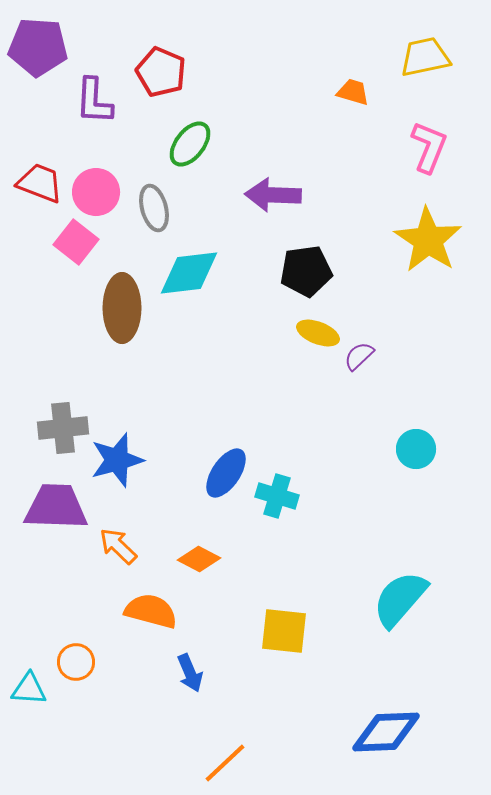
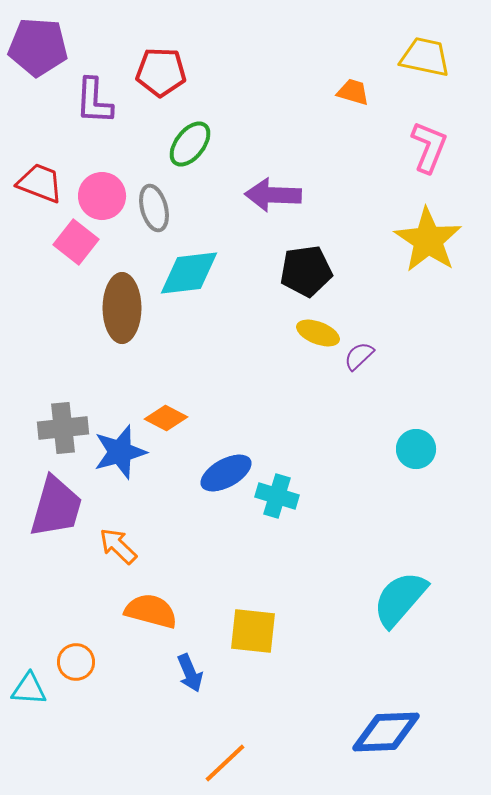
yellow trapezoid: rotated 24 degrees clockwise
red pentagon: rotated 21 degrees counterclockwise
pink circle: moved 6 px right, 4 px down
blue star: moved 3 px right, 8 px up
blue ellipse: rotated 27 degrees clockwise
purple trapezoid: rotated 104 degrees clockwise
orange diamond: moved 33 px left, 141 px up
yellow square: moved 31 px left
